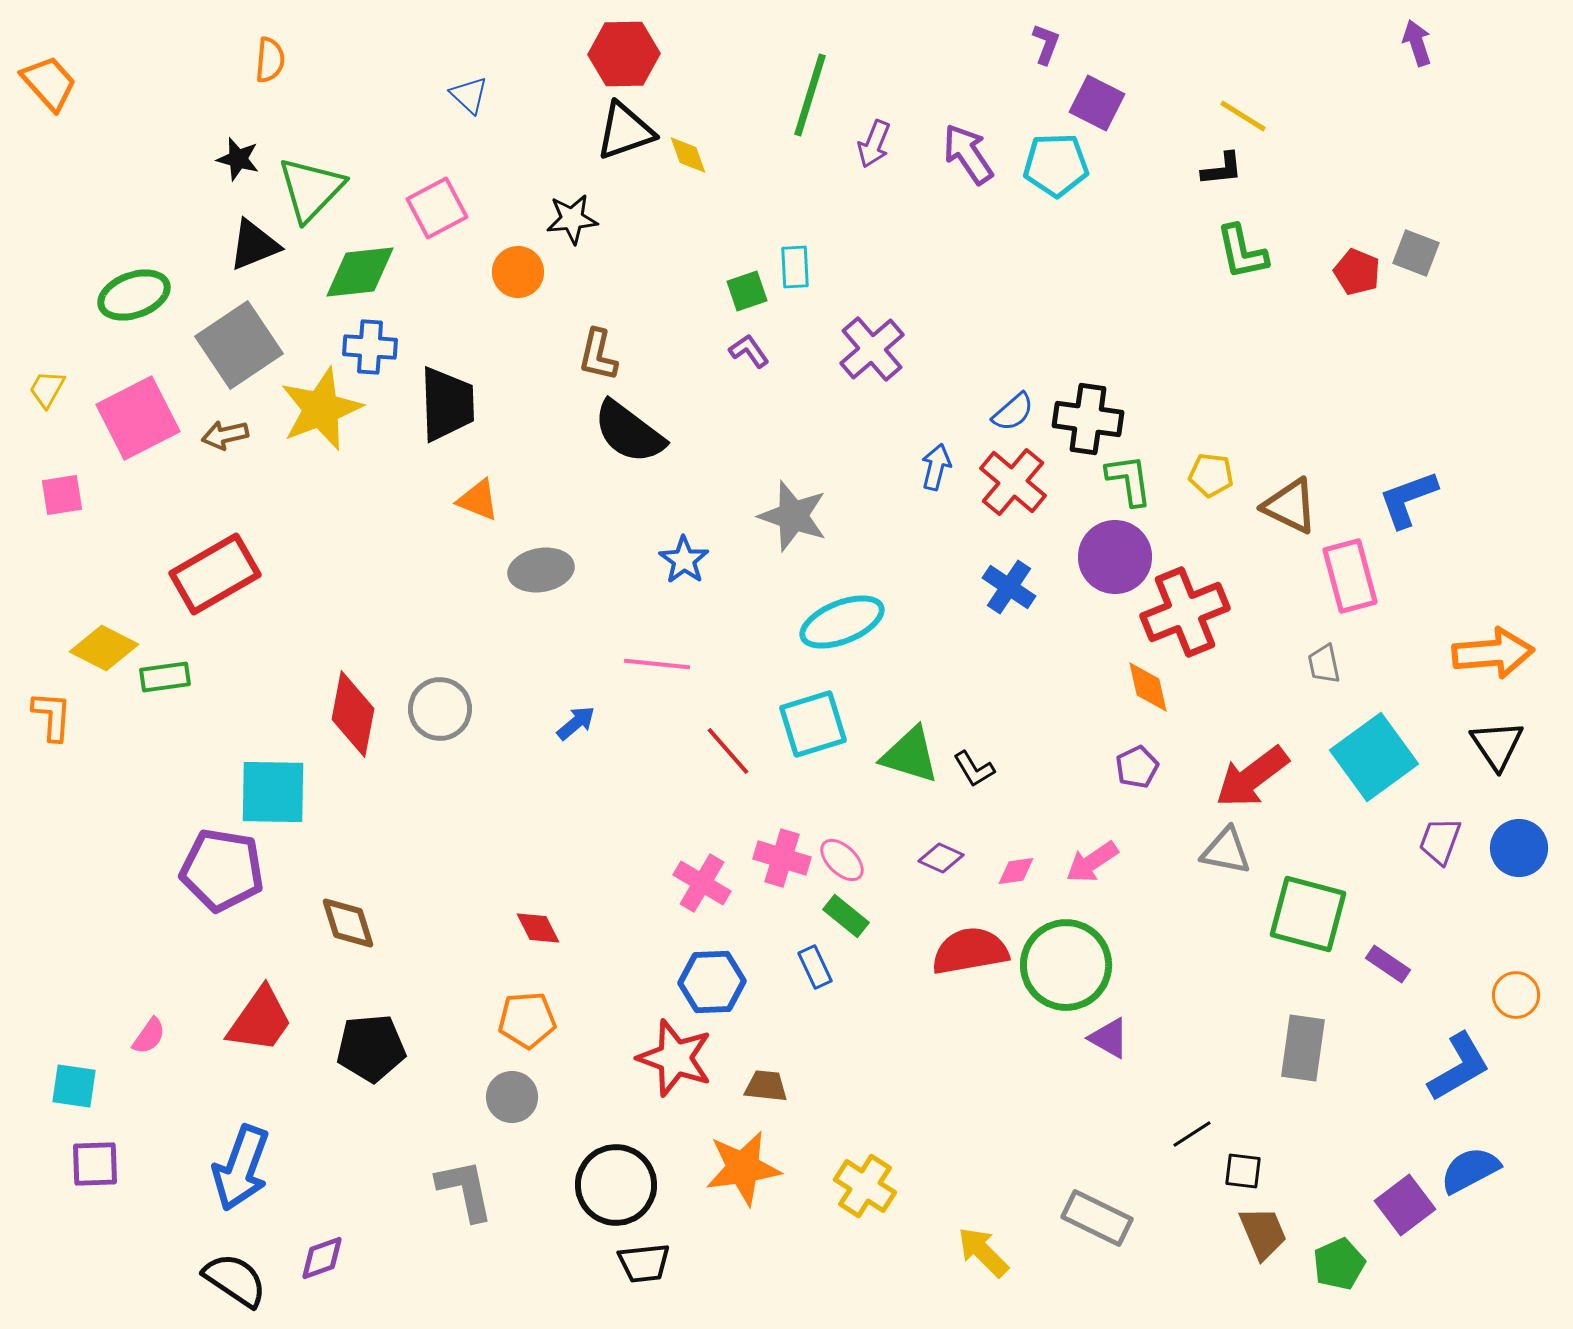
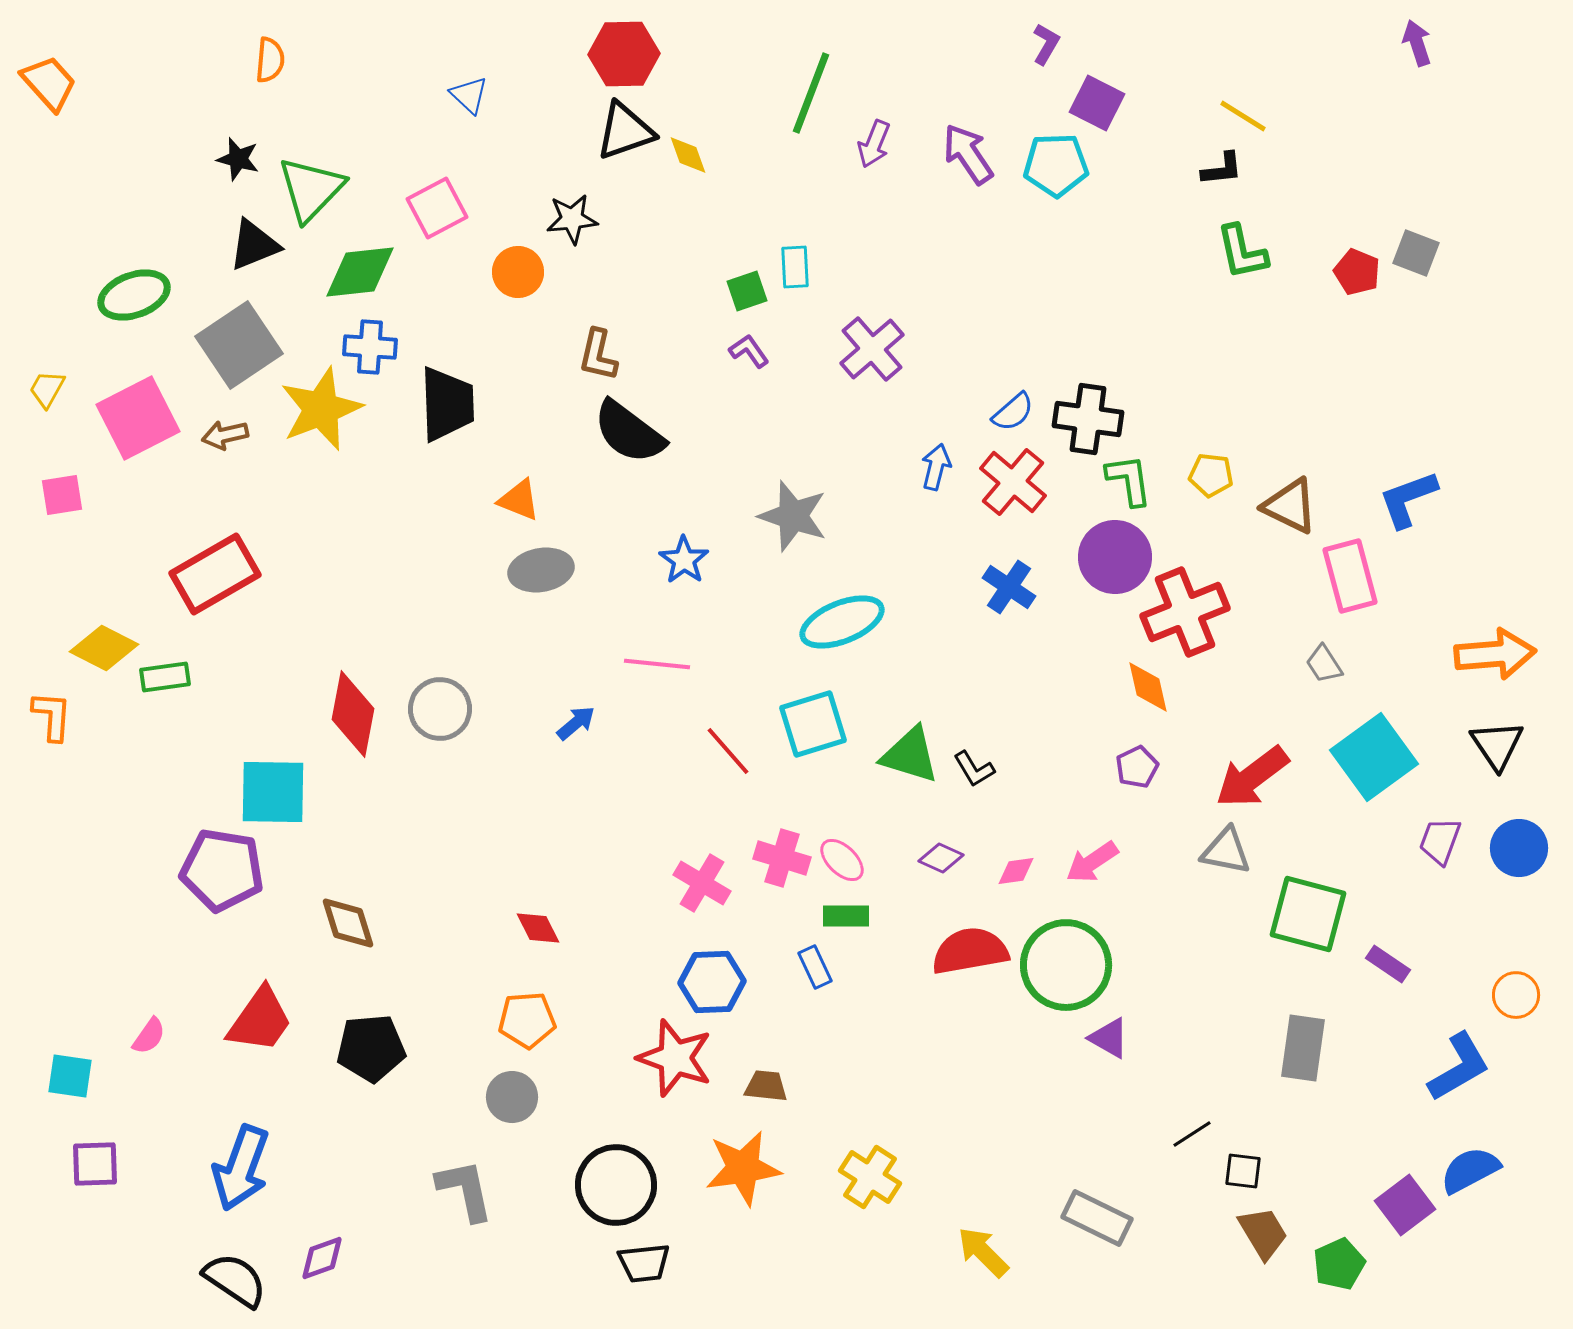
purple L-shape at (1046, 44): rotated 9 degrees clockwise
green line at (810, 95): moved 1 px right, 2 px up; rotated 4 degrees clockwise
orange triangle at (478, 500): moved 41 px right
orange arrow at (1493, 653): moved 2 px right, 1 px down
gray trapezoid at (1324, 664): rotated 21 degrees counterclockwise
green rectangle at (846, 916): rotated 39 degrees counterclockwise
cyan square at (74, 1086): moved 4 px left, 10 px up
yellow cross at (865, 1186): moved 5 px right, 9 px up
brown trapezoid at (1263, 1233): rotated 8 degrees counterclockwise
